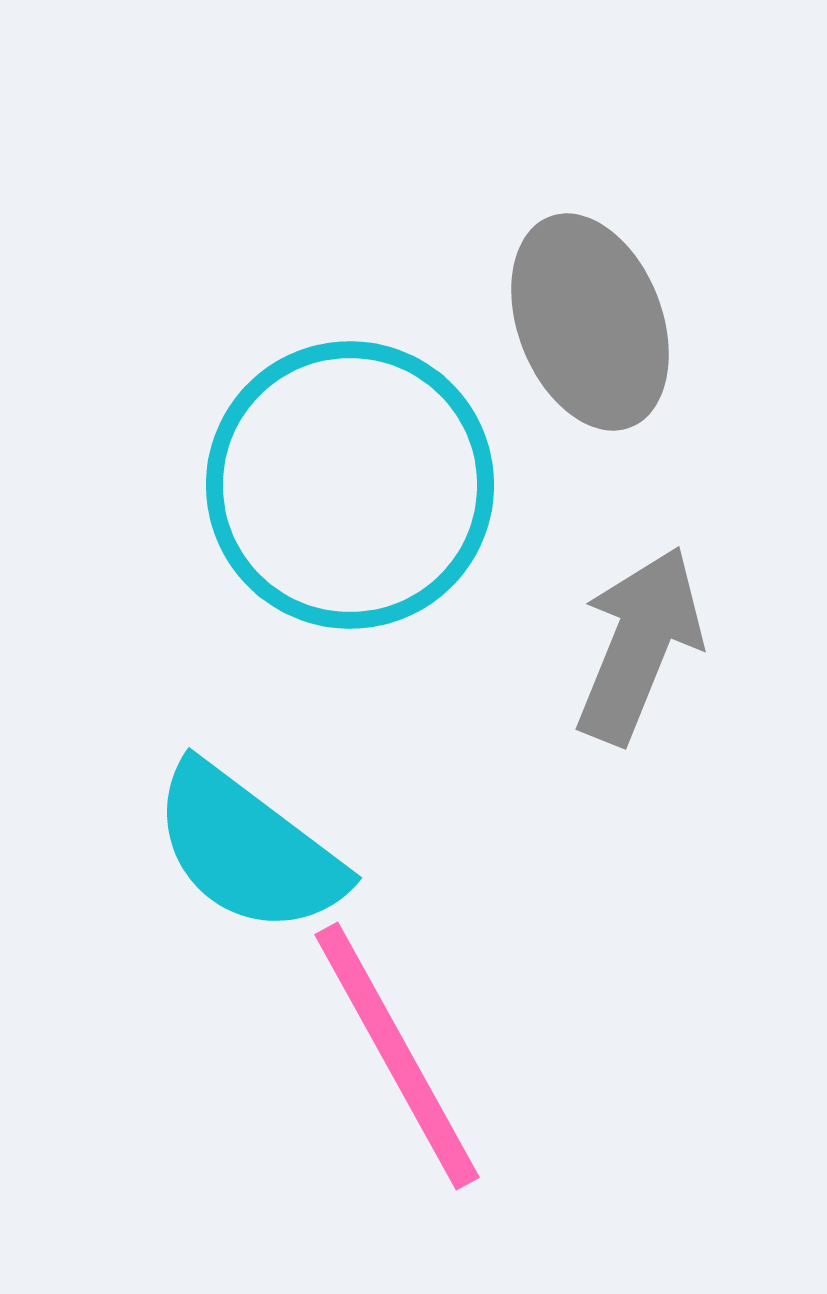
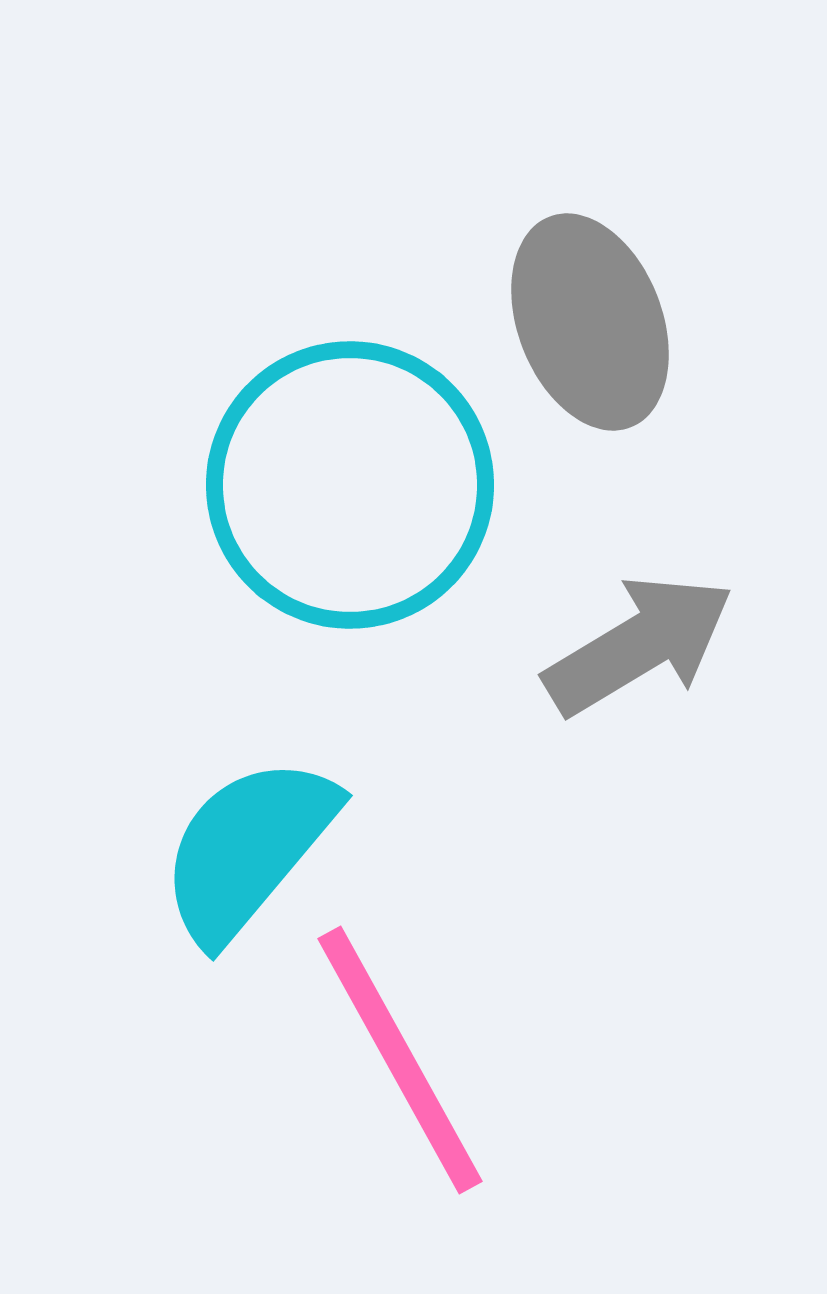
gray arrow: rotated 37 degrees clockwise
cyan semicircle: rotated 93 degrees clockwise
pink line: moved 3 px right, 4 px down
